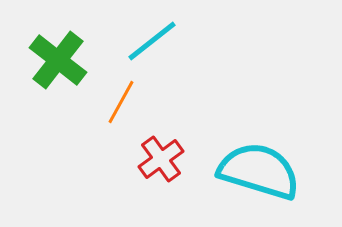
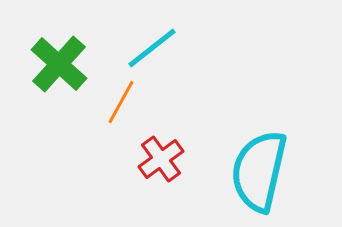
cyan line: moved 7 px down
green cross: moved 1 px right, 4 px down; rotated 4 degrees clockwise
cyan semicircle: rotated 94 degrees counterclockwise
